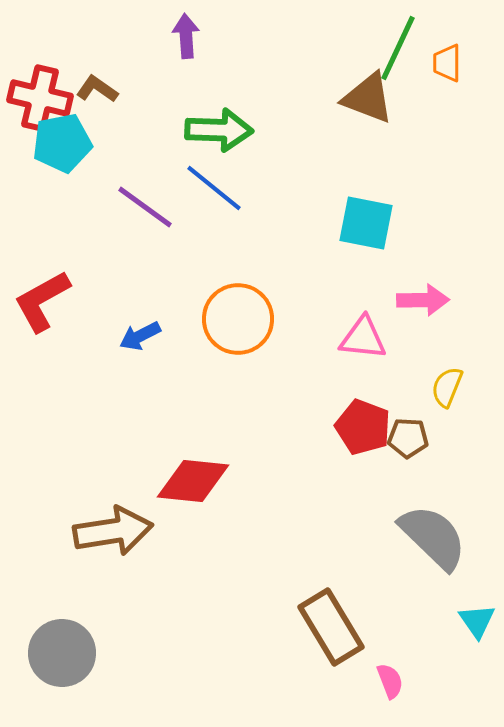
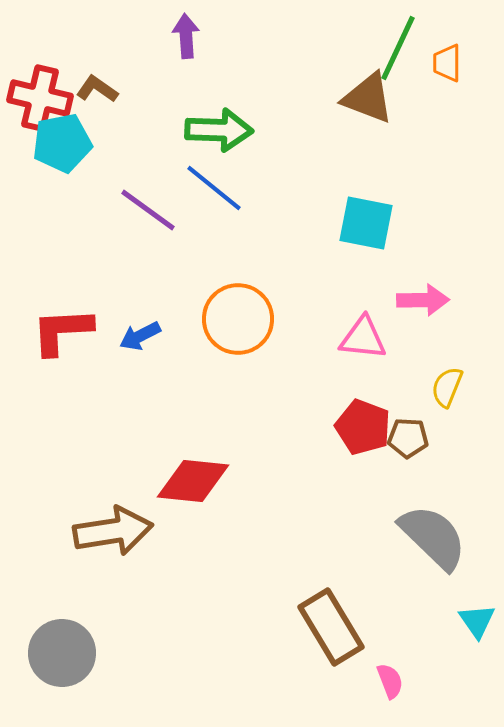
purple line: moved 3 px right, 3 px down
red L-shape: moved 20 px right, 30 px down; rotated 26 degrees clockwise
